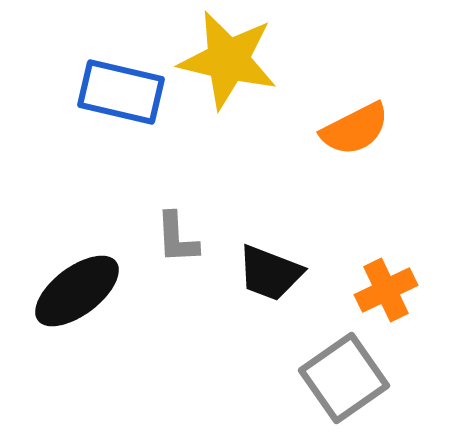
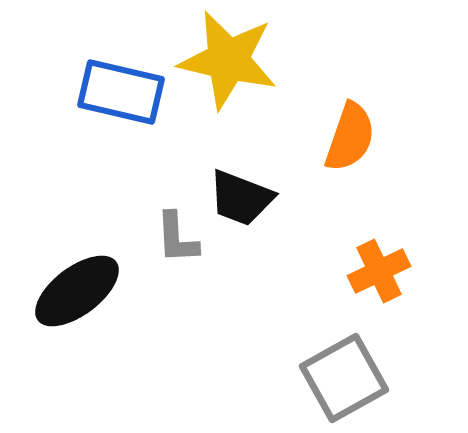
orange semicircle: moved 5 px left, 8 px down; rotated 44 degrees counterclockwise
black trapezoid: moved 29 px left, 75 px up
orange cross: moved 7 px left, 19 px up
gray square: rotated 6 degrees clockwise
